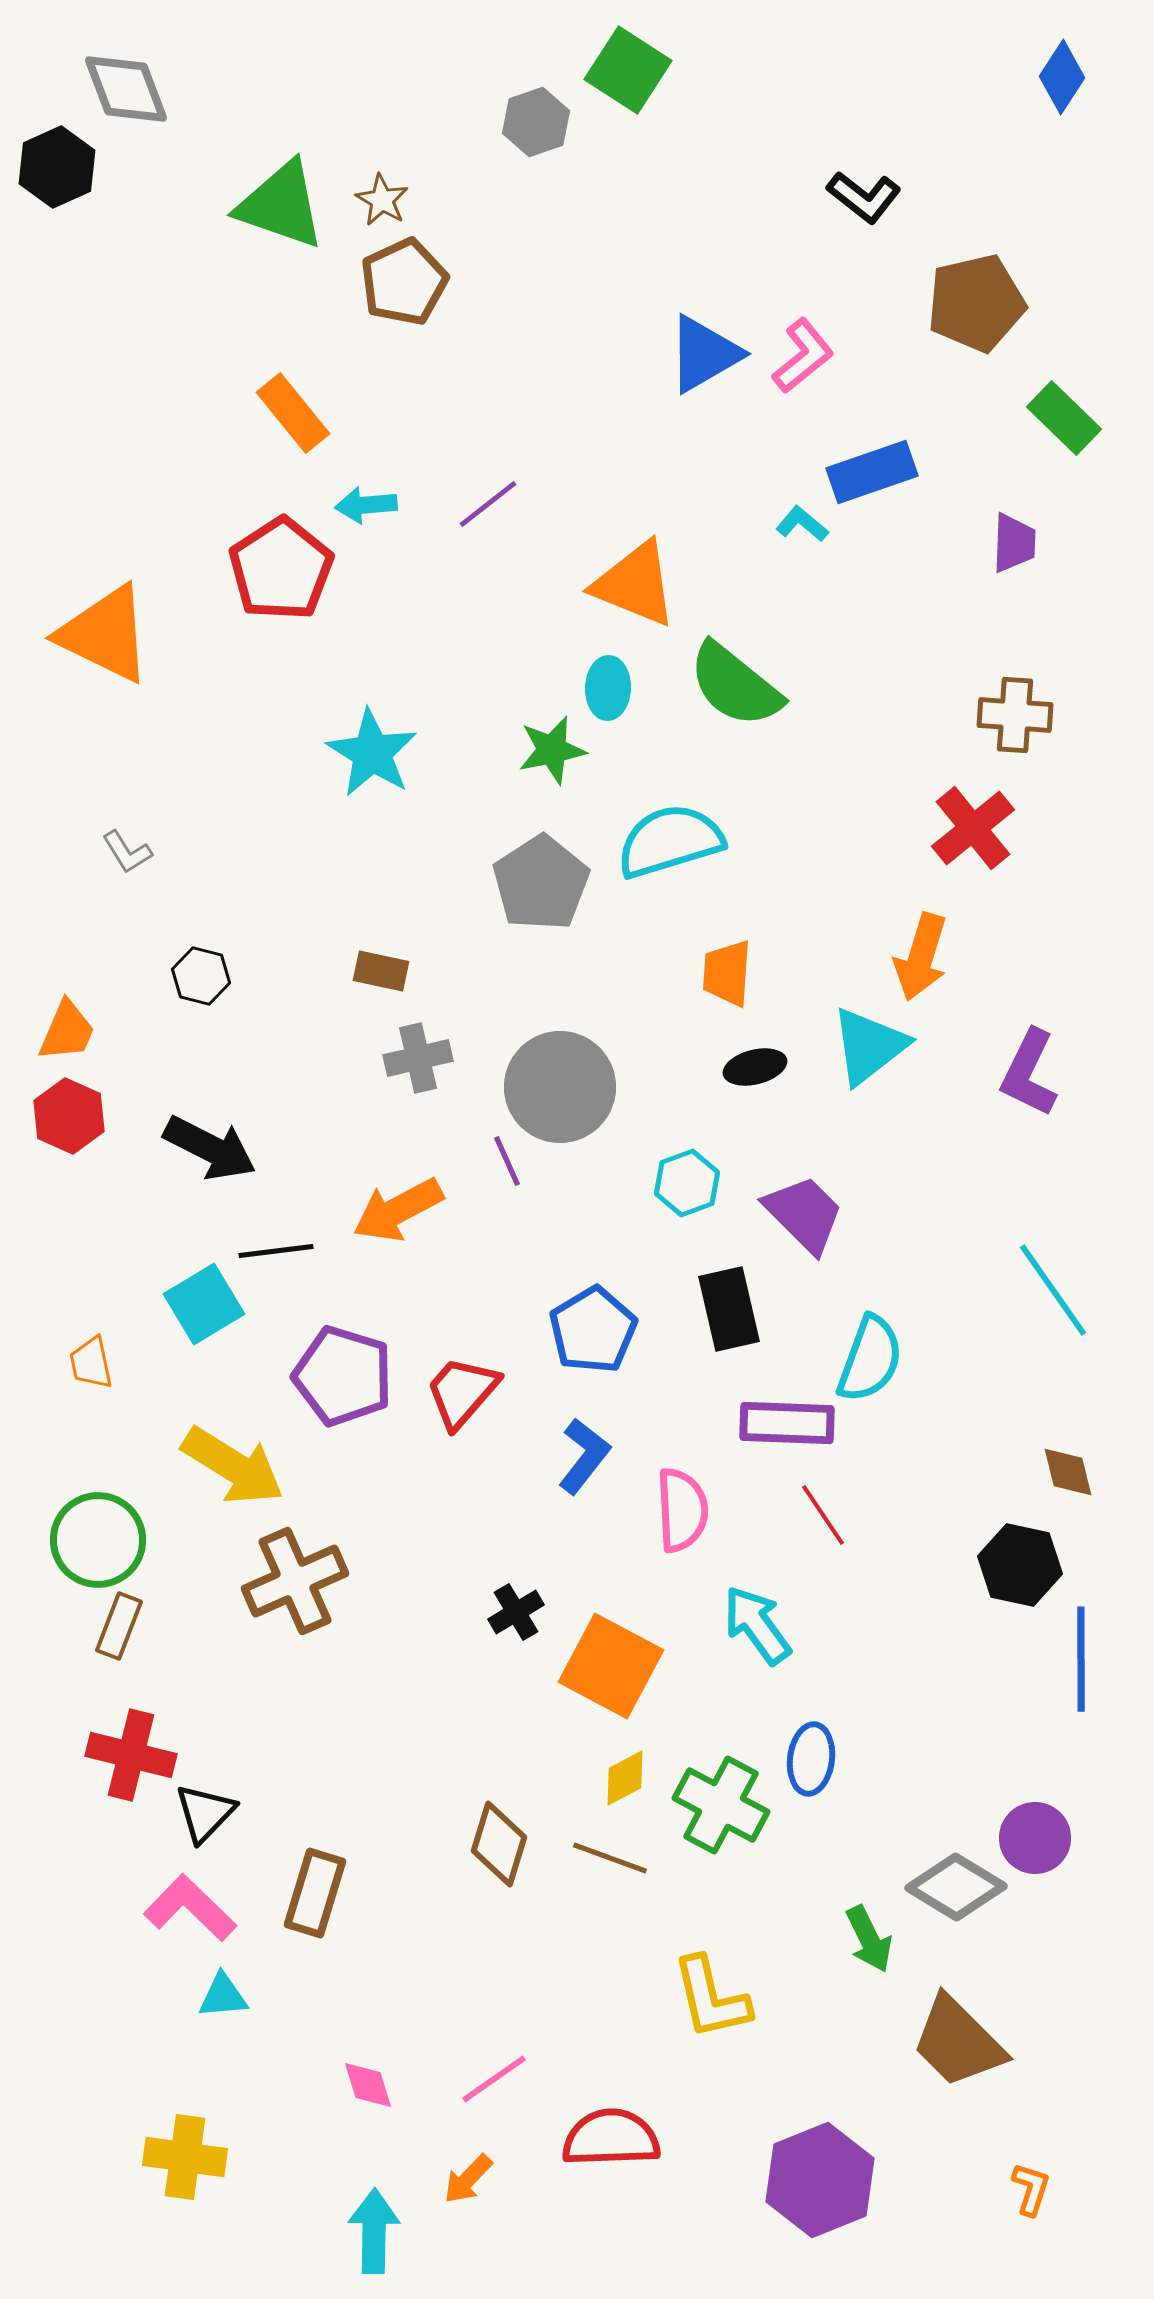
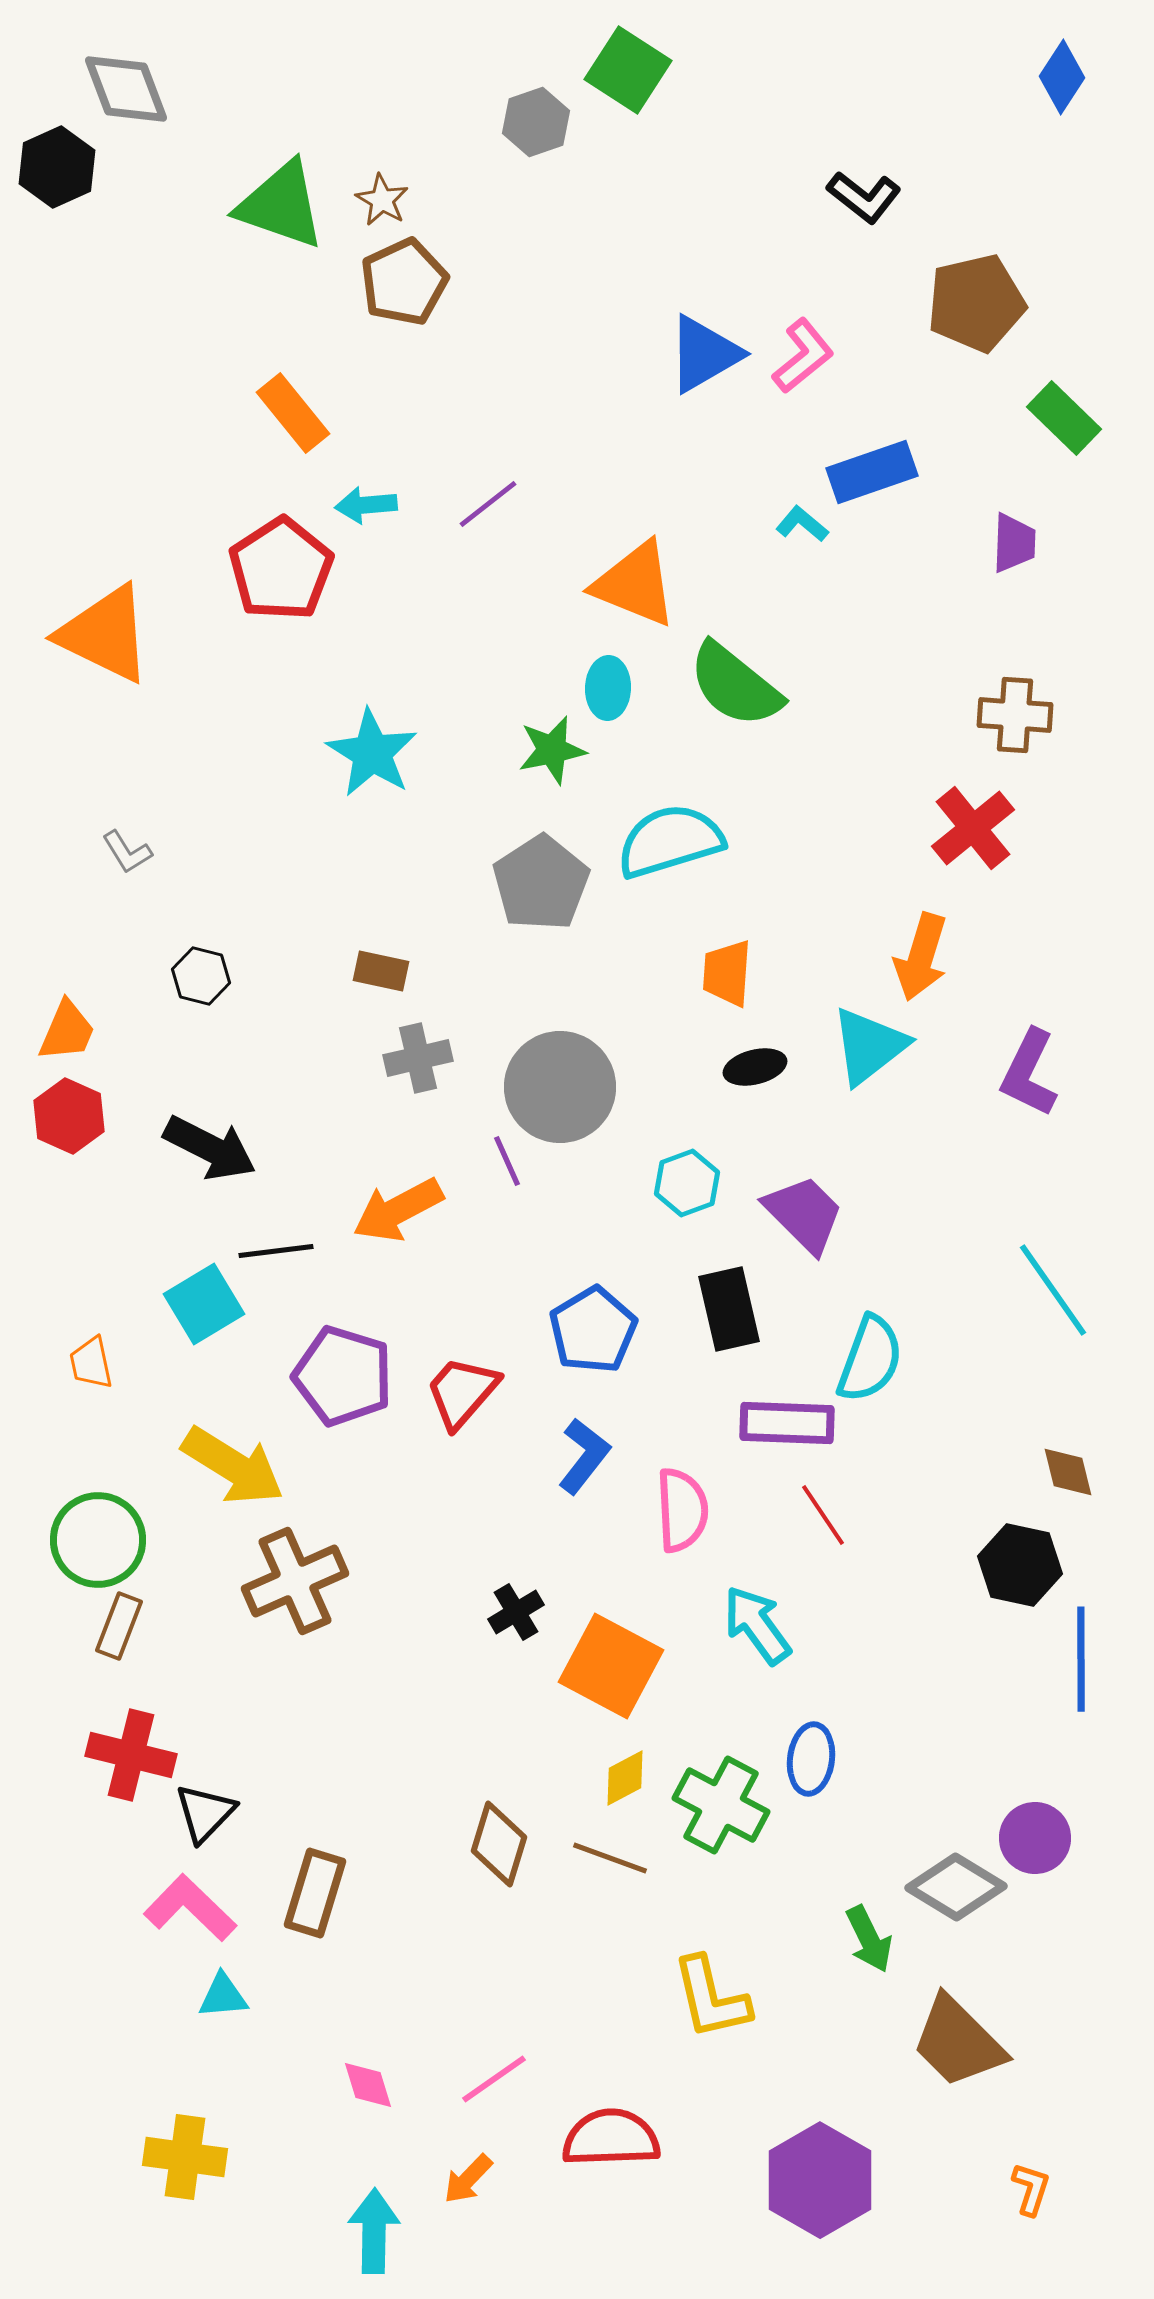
purple hexagon at (820, 2180): rotated 8 degrees counterclockwise
